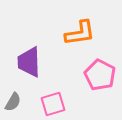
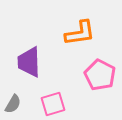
gray semicircle: moved 2 px down
